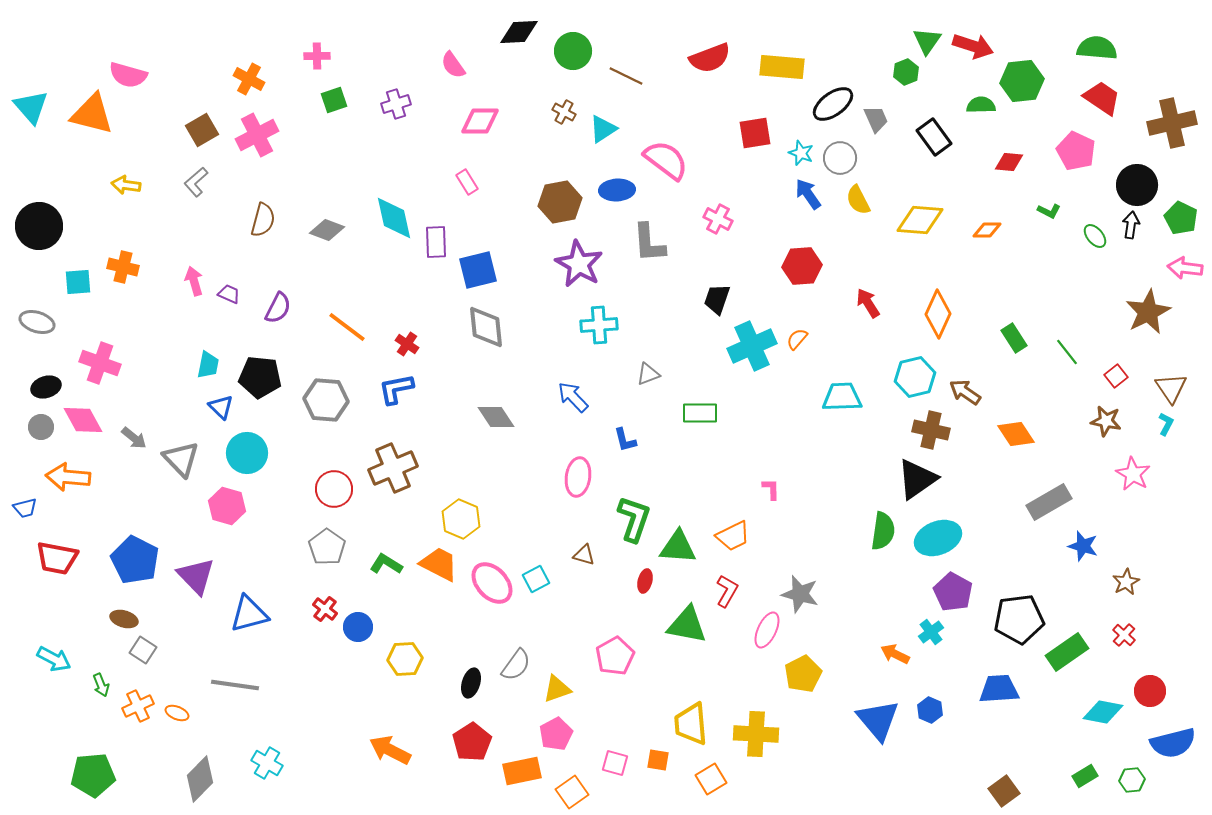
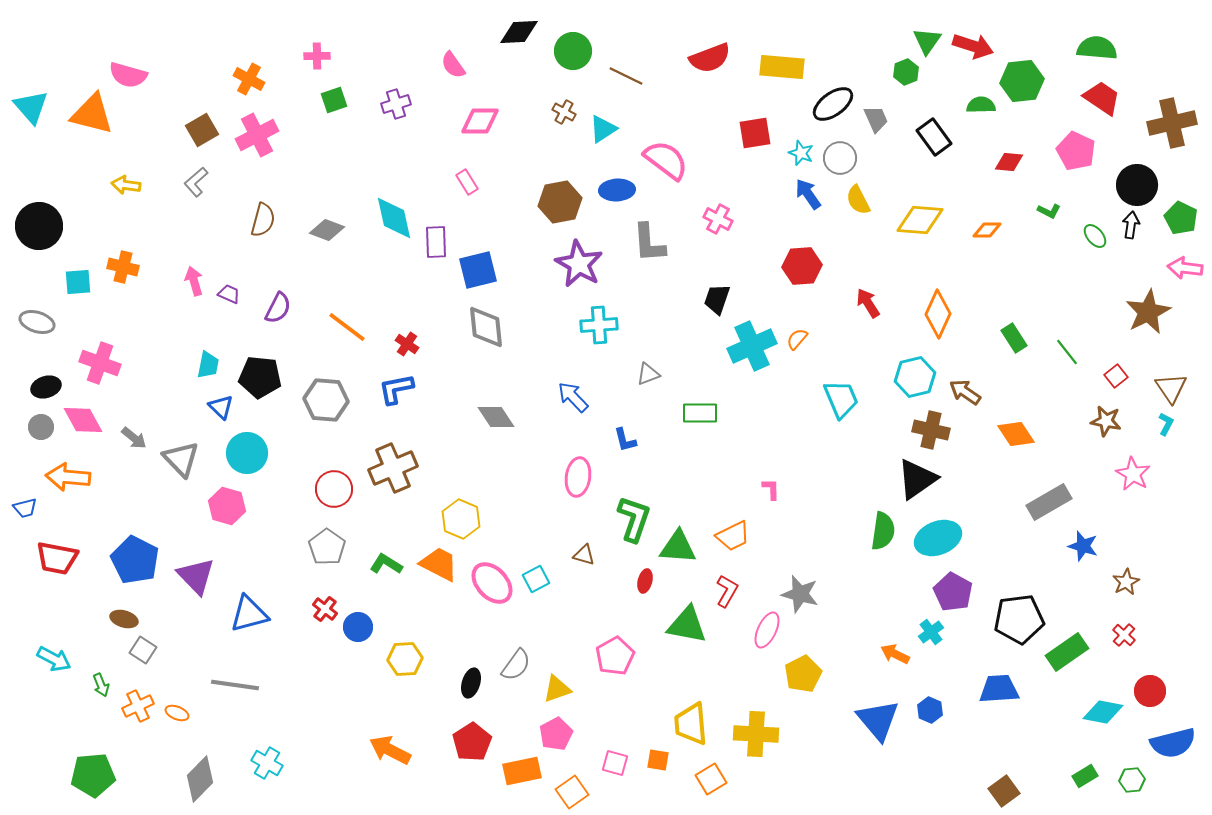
cyan trapezoid at (842, 397): moved 1 px left, 2 px down; rotated 69 degrees clockwise
